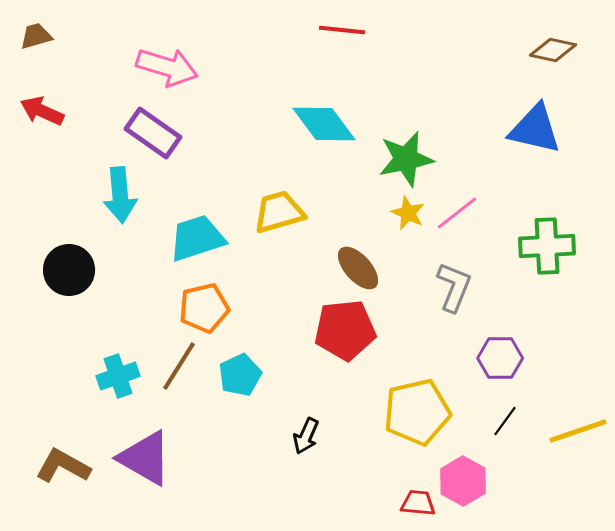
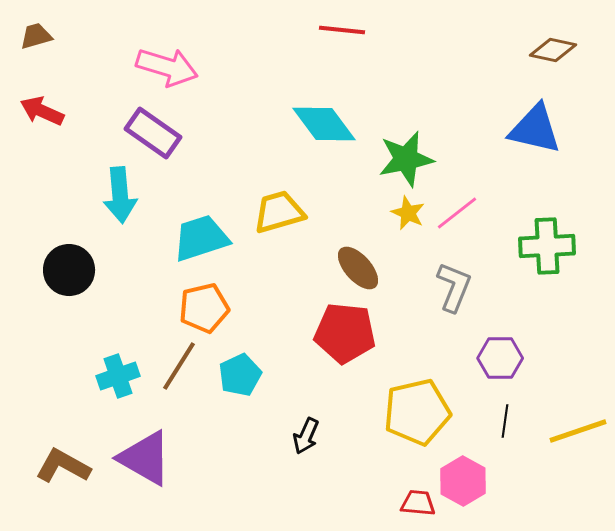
cyan trapezoid: moved 4 px right
red pentagon: moved 3 px down; rotated 12 degrees clockwise
black line: rotated 28 degrees counterclockwise
